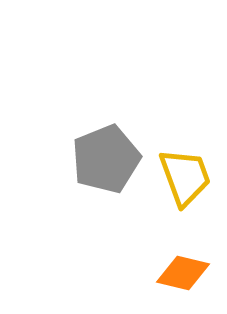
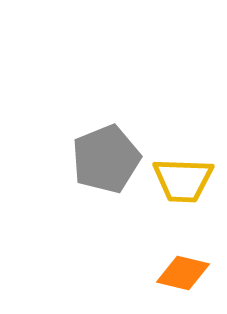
yellow trapezoid: moved 2 px left, 3 px down; rotated 112 degrees clockwise
